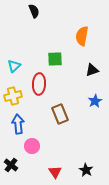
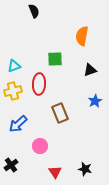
cyan triangle: rotated 24 degrees clockwise
black triangle: moved 2 px left
yellow cross: moved 5 px up
brown rectangle: moved 1 px up
blue arrow: rotated 126 degrees counterclockwise
pink circle: moved 8 px right
black cross: rotated 16 degrees clockwise
black star: moved 1 px left, 1 px up; rotated 16 degrees counterclockwise
